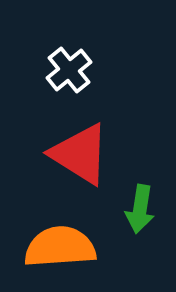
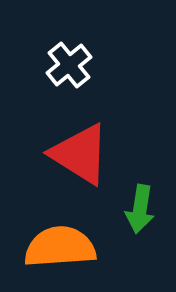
white cross: moved 5 px up
